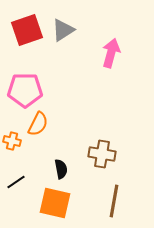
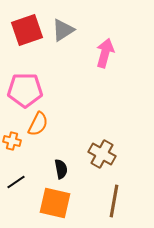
pink arrow: moved 6 px left
brown cross: rotated 20 degrees clockwise
